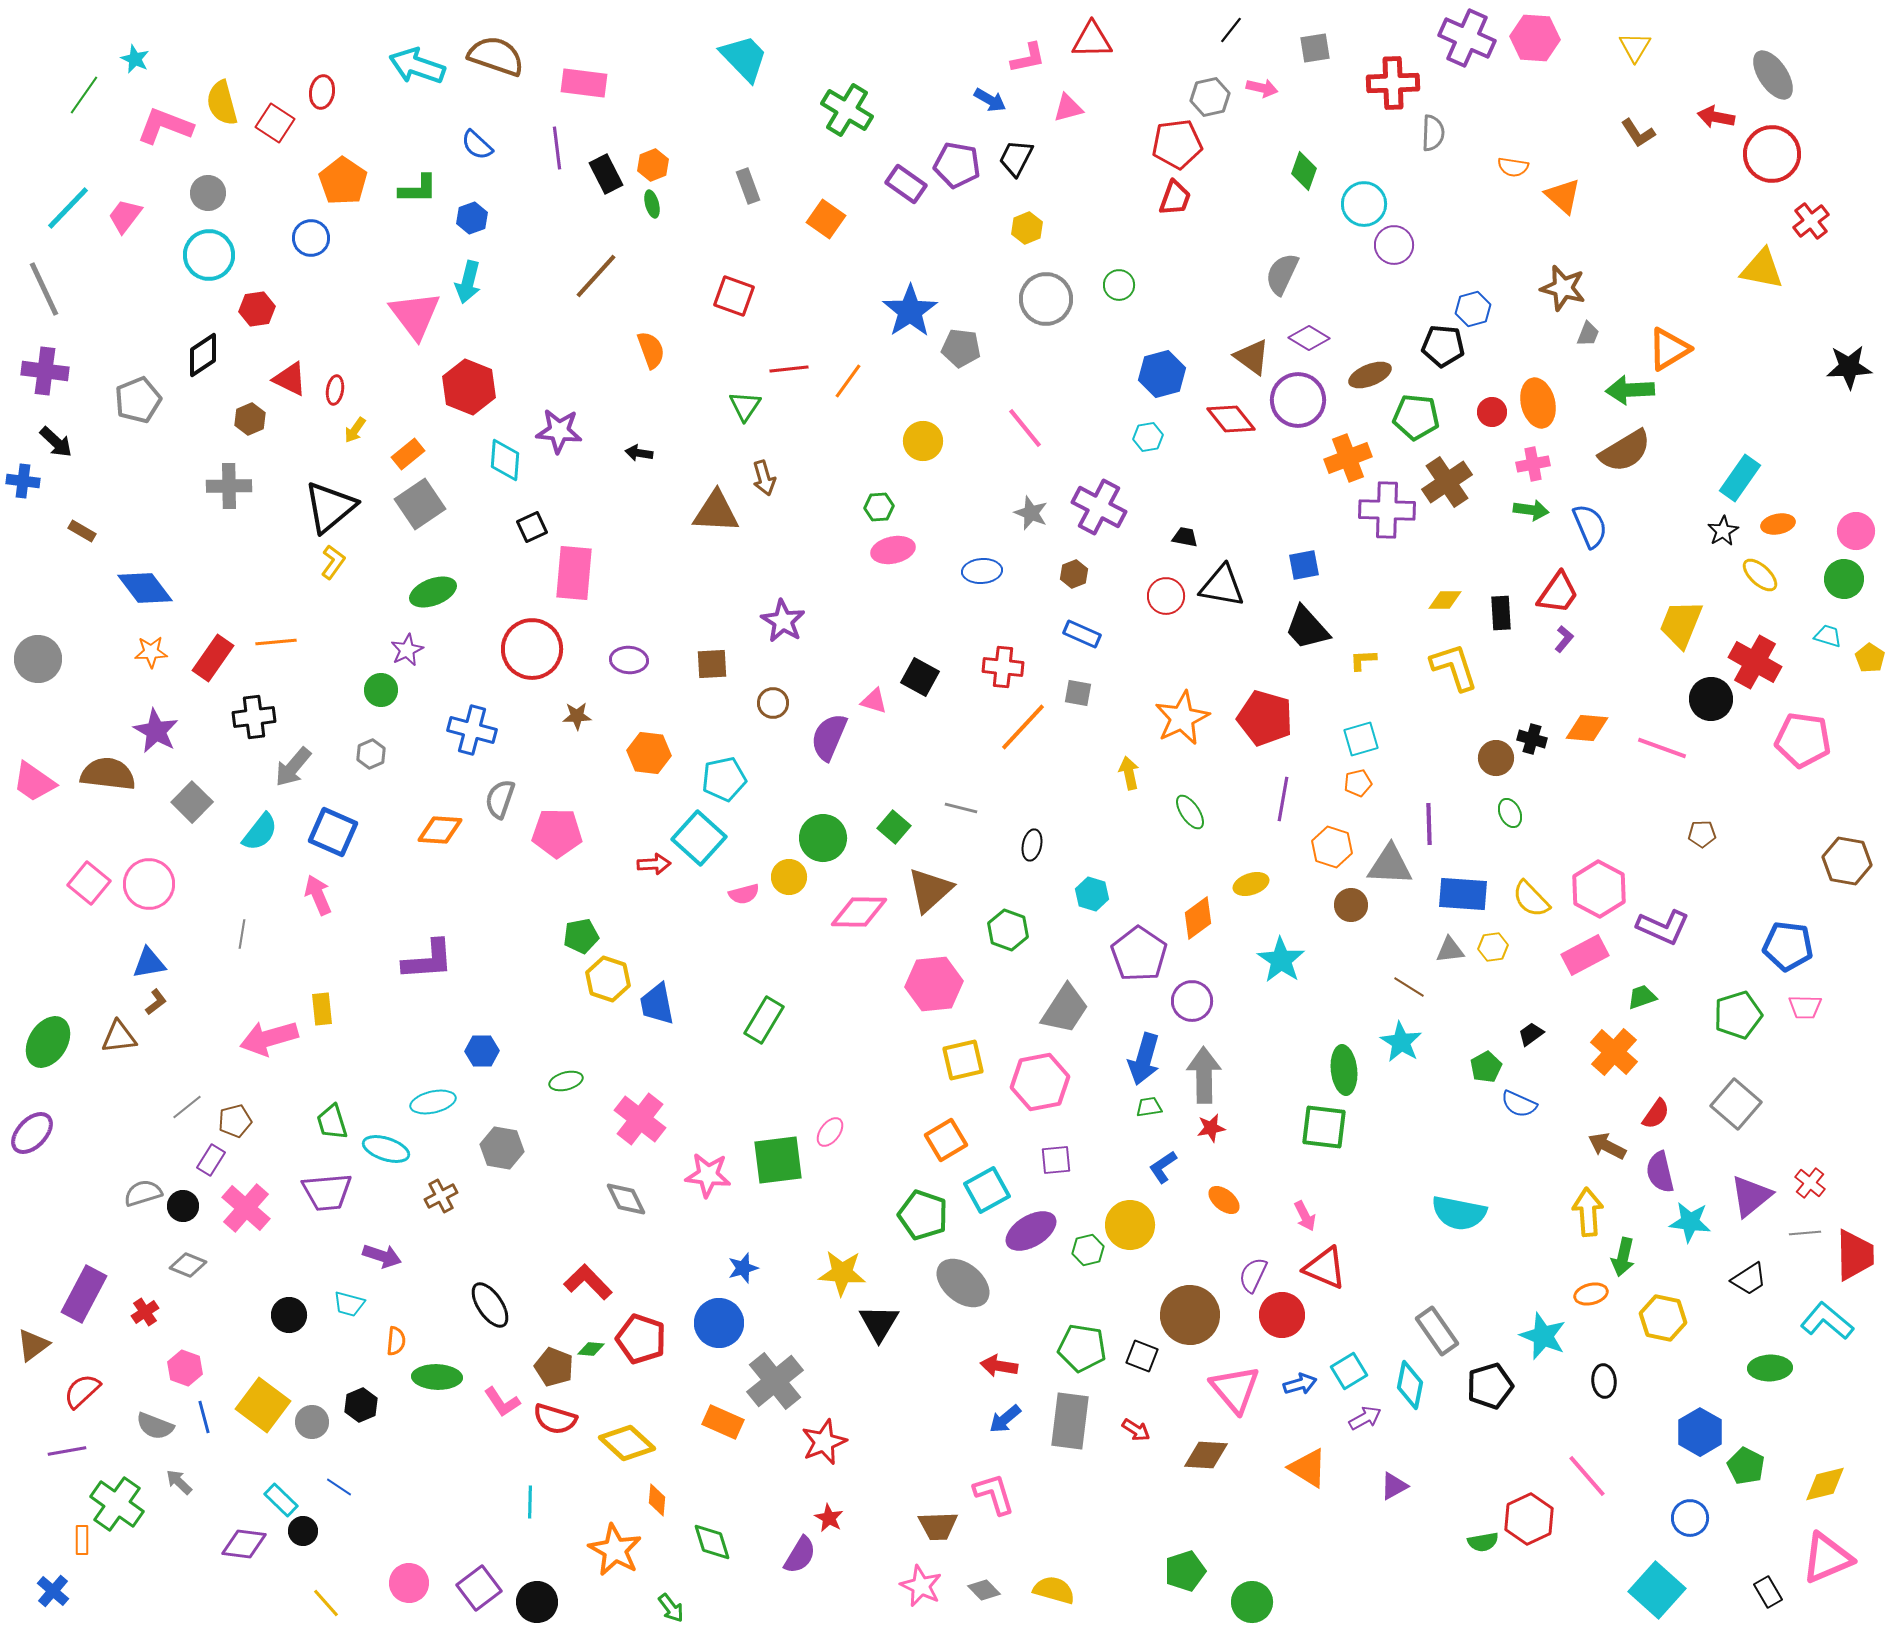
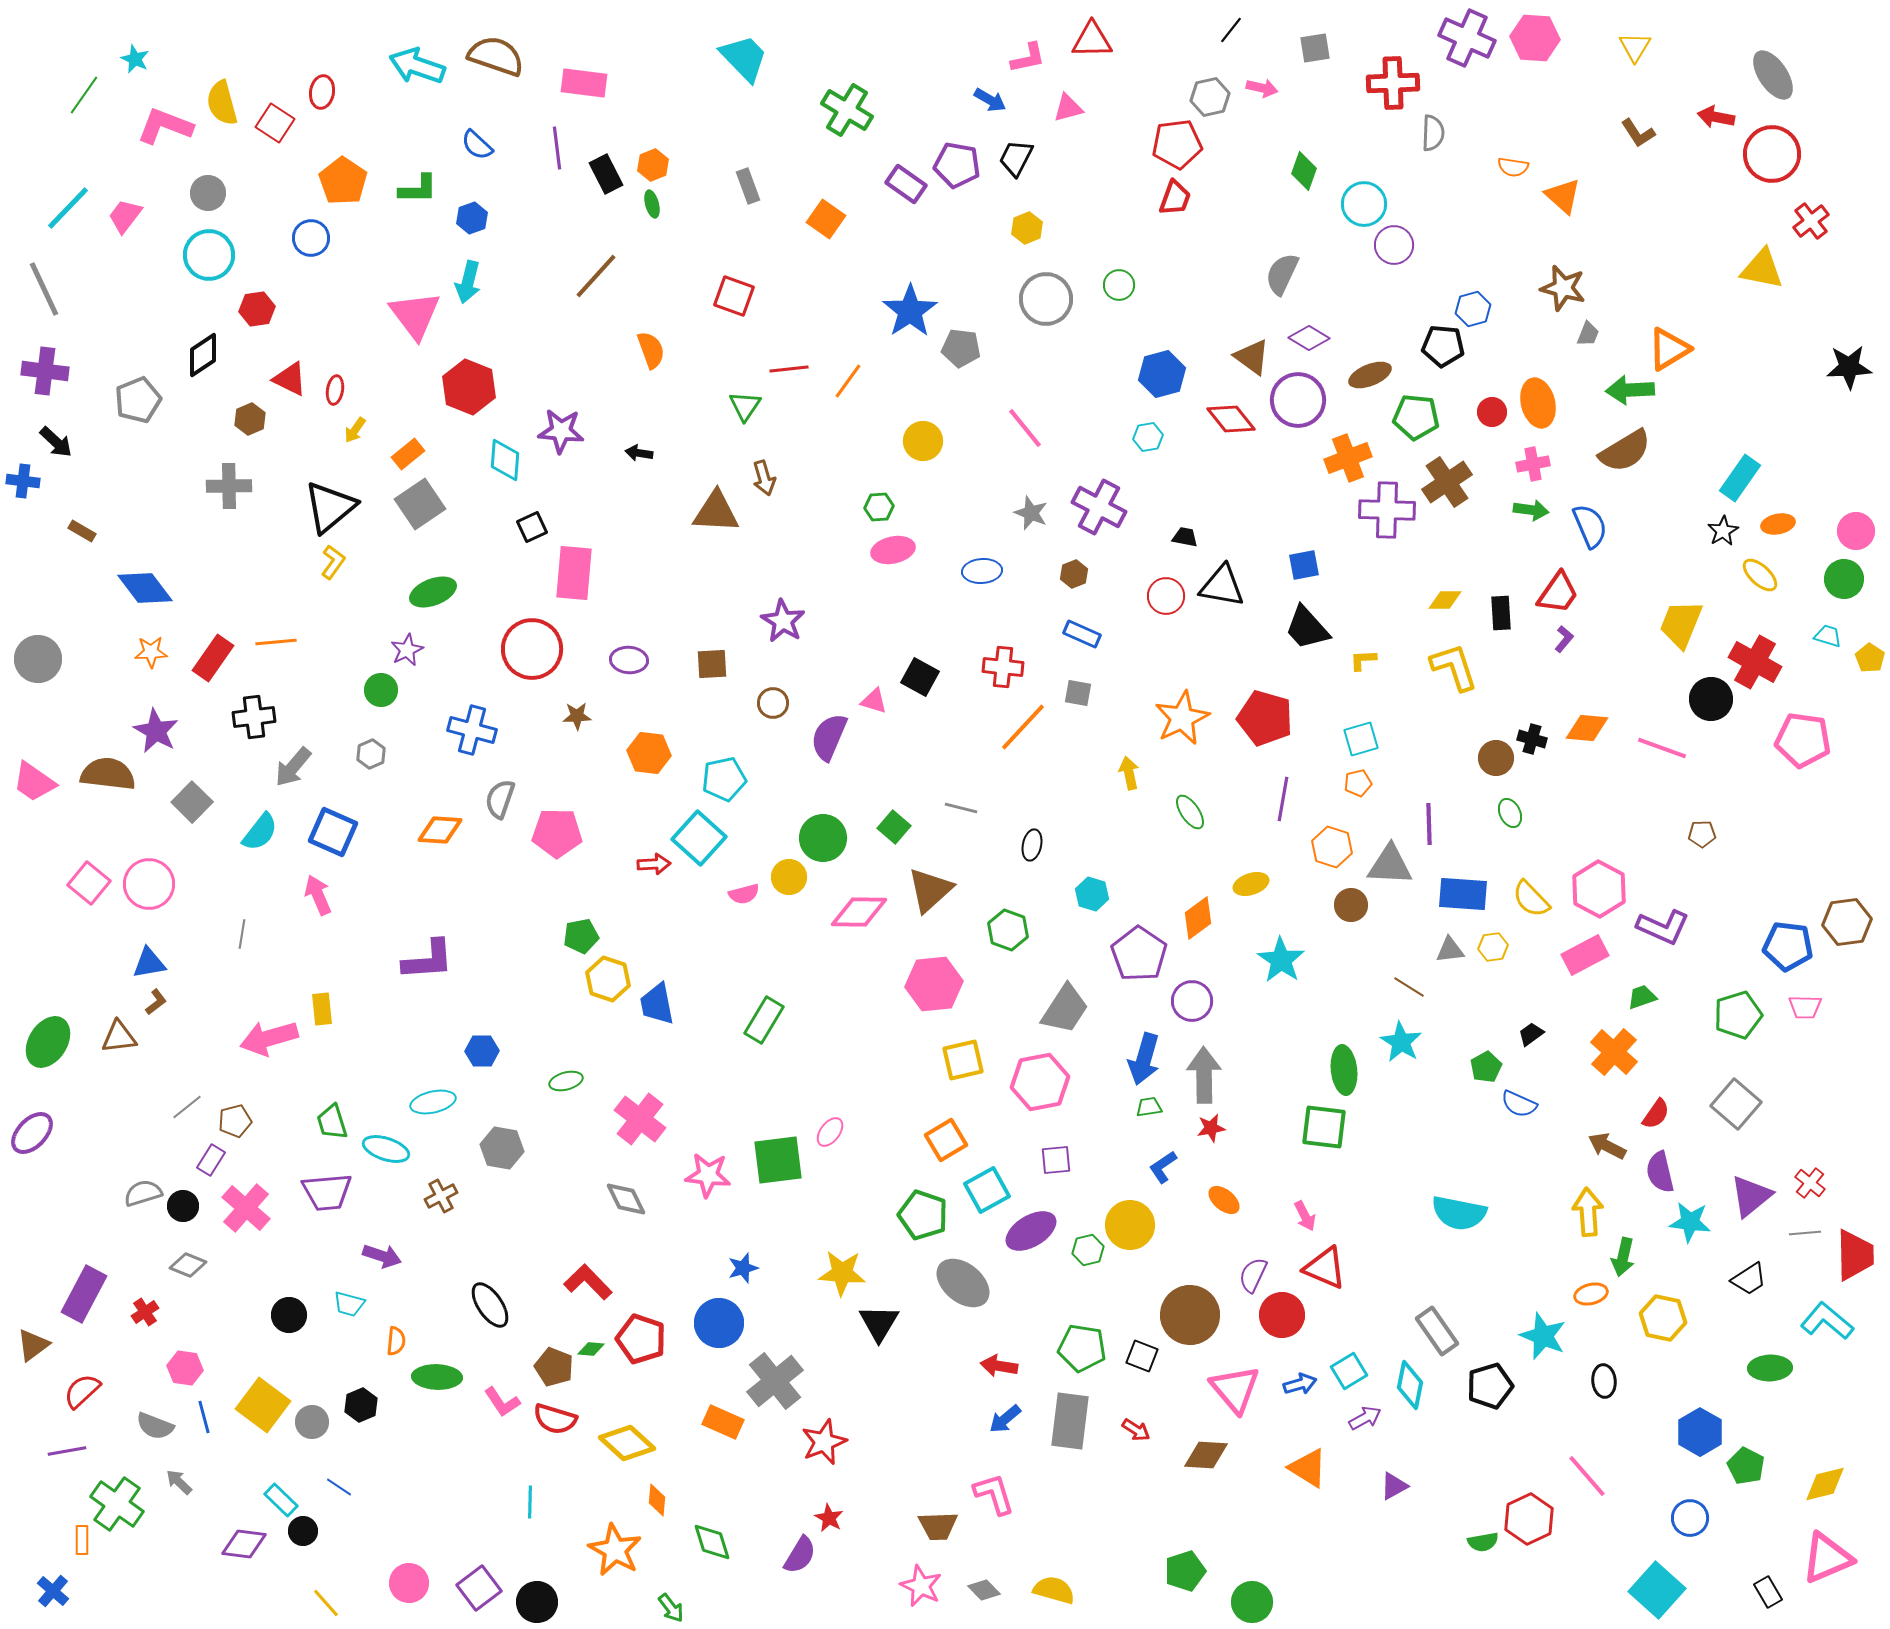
purple star at (559, 431): moved 2 px right
brown hexagon at (1847, 861): moved 61 px down; rotated 18 degrees counterclockwise
pink hexagon at (185, 1368): rotated 12 degrees counterclockwise
